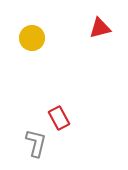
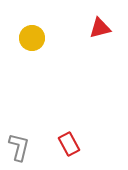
red rectangle: moved 10 px right, 26 px down
gray L-shape: moved 17 px left, 4 px down
